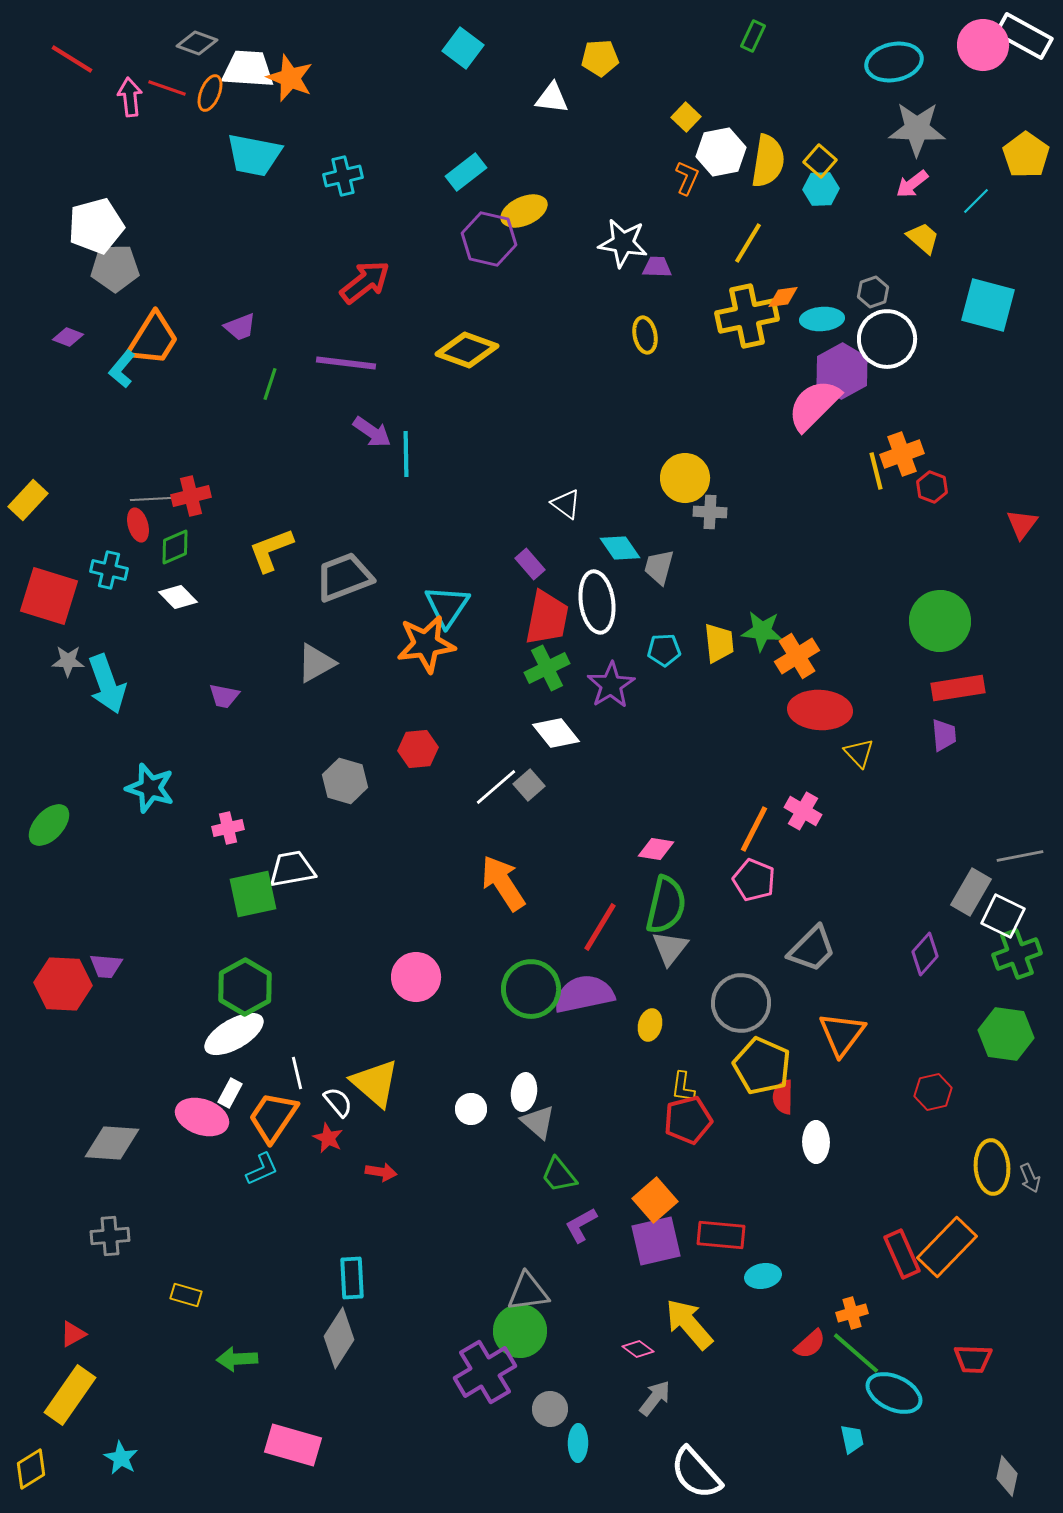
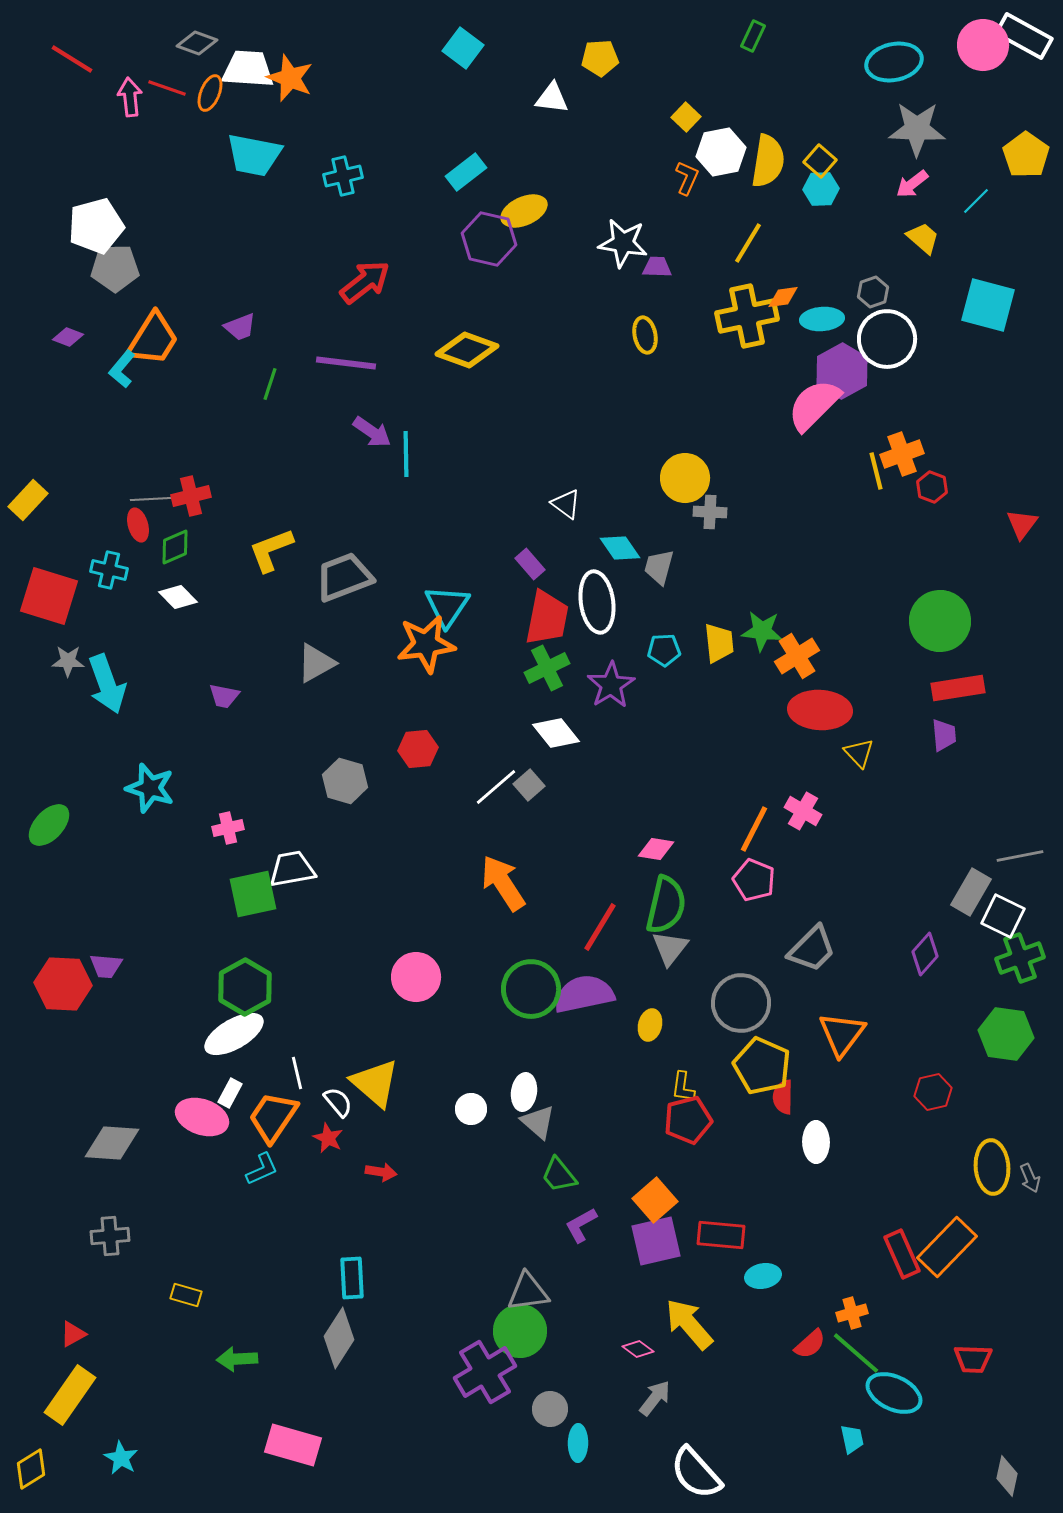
green cross at (1017, 954): moved 3 px right, 4 px down
